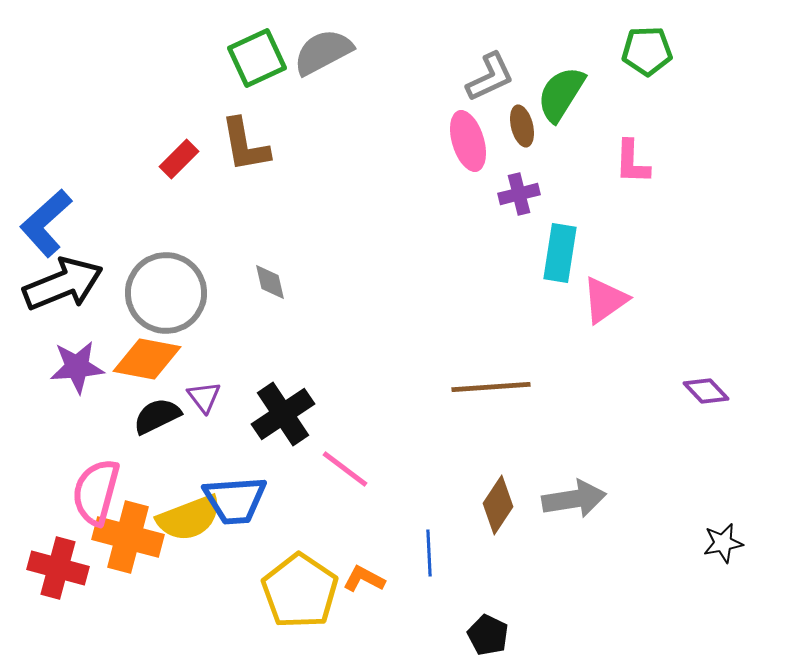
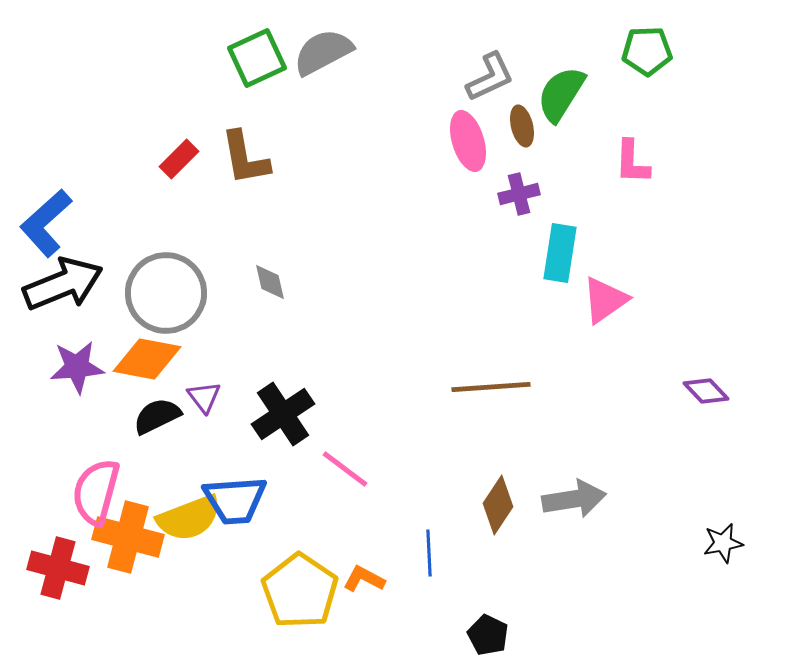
brown L-shape: moved 13 px down
